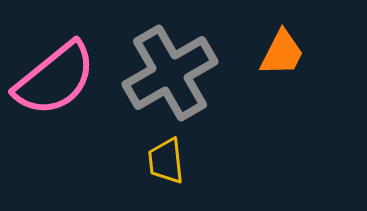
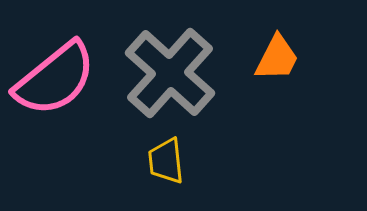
orange trapezoid: moved 5 px left, 5 px down
gray cross: rotated 18 degrees counterclockwise
